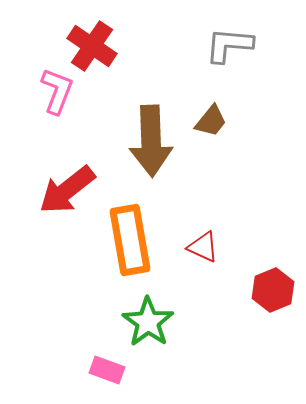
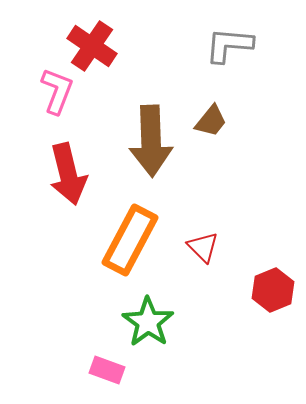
red arrow: moved 1 px right, 16 px up; rotated 66 degrees counterclockwise
orange rectangle: rotated 38 degrees clockwise
red triangle: rotated 20 degrees clockwise
